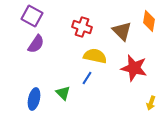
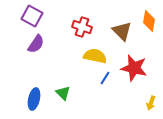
blue line: moved 18 px right
